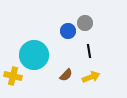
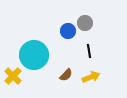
yellow cross: rotated 30 degrees clockwise
